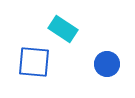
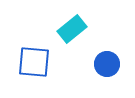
cyan rectangle: moved 9 px right; rotated 72 degrees counterclockwise
